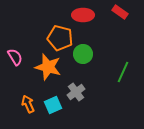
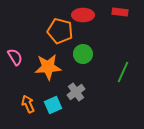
red rectangle: rotated 28 degrees counterclockwise
orange pentagon: moved 7 px up
orange star: rotated 20 degrees counterclockwise
